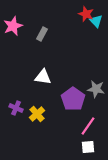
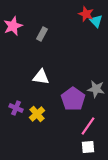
white triangle: moved 2 px left
